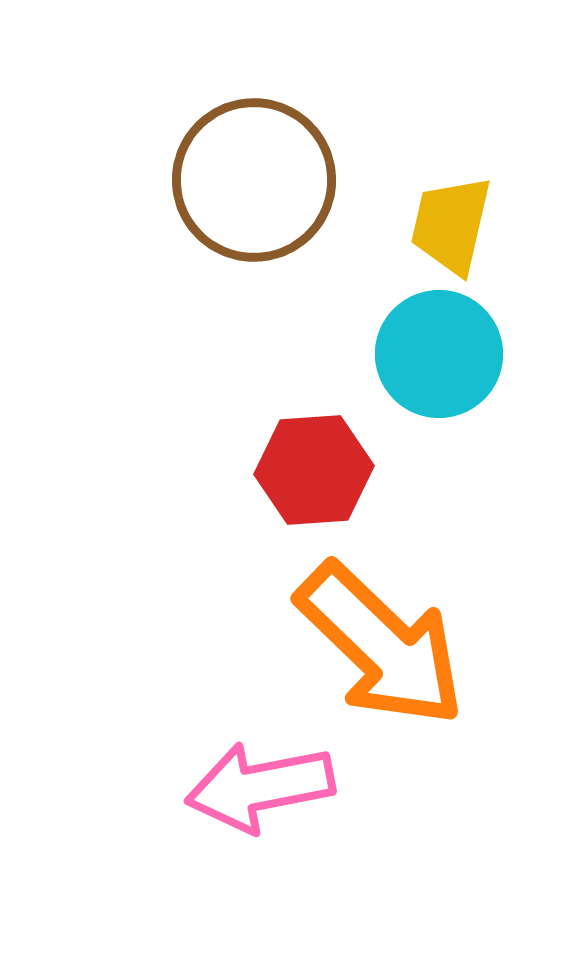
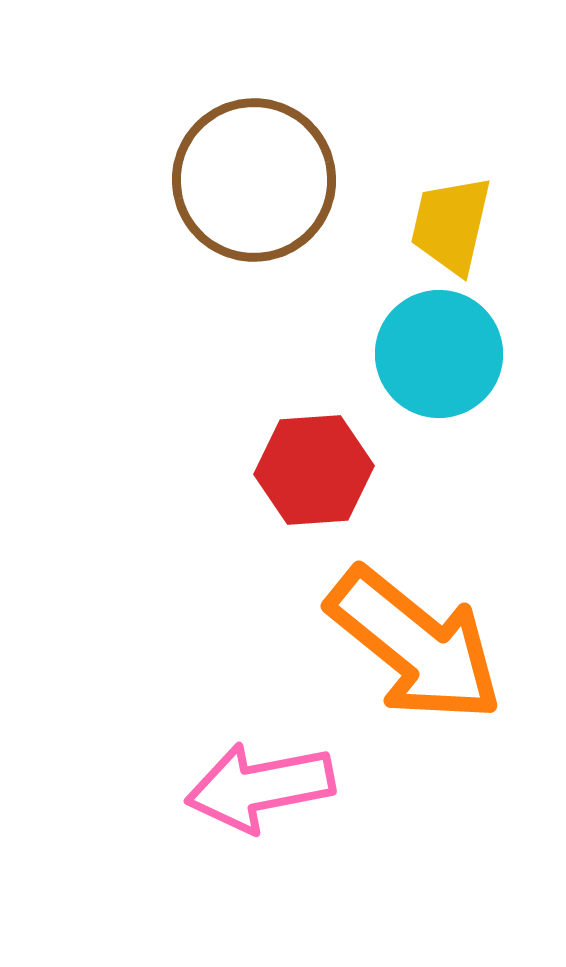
orange arrow: moved 34 px right; rotated 5 degrees counterclockwise
